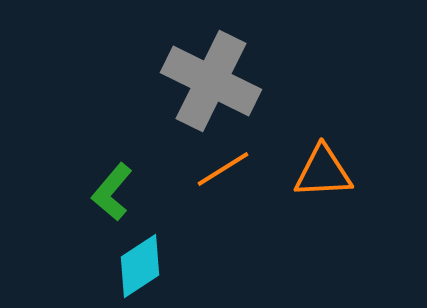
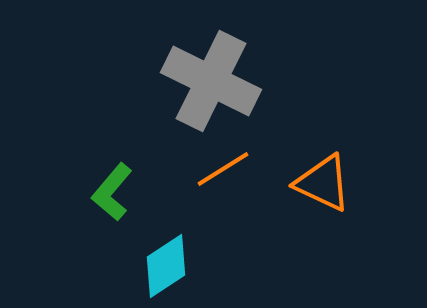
orange triangle: moved 11 px down; rotated 28 degrees clockwise
cyan diamond: moved 26 px right
